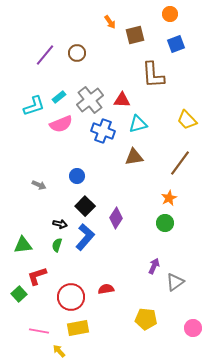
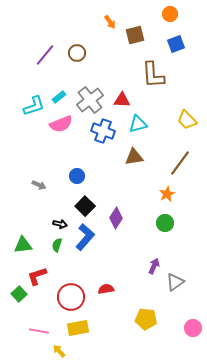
orange star: moved 2 px left, 4 px up
